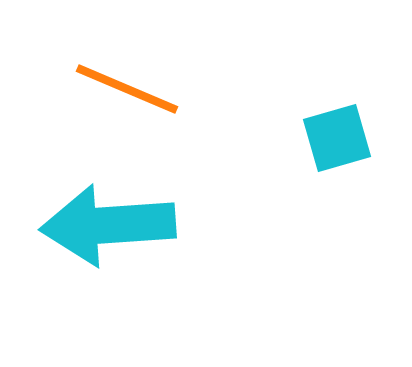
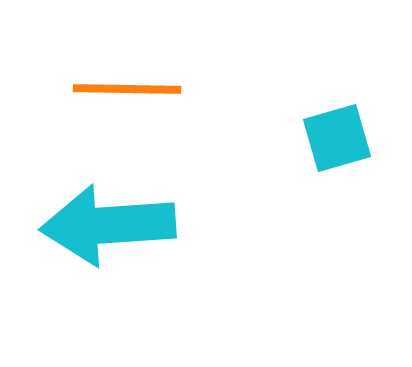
orange line: rotated 22 degrees counterclockwise
